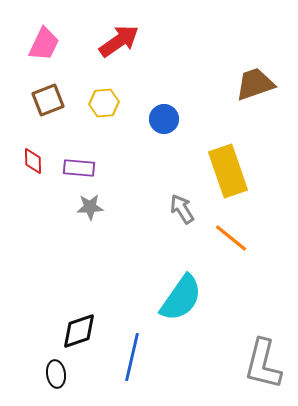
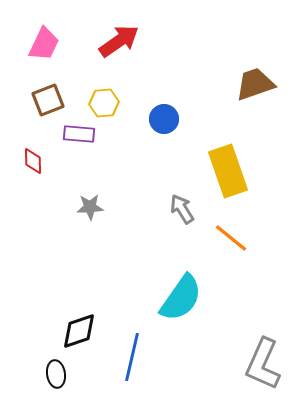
purple rectangle: moved 34 px up
gray L-shape: rotated 10 degrees clockwise
